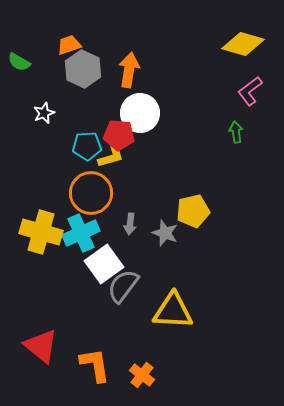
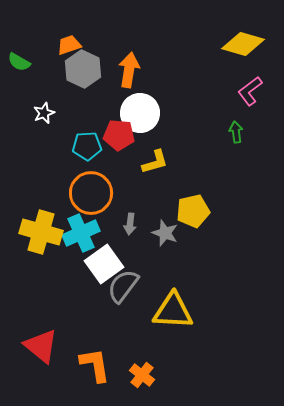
yellow L-shape: moved 44 px right, 6 px down
